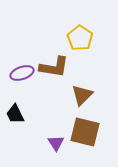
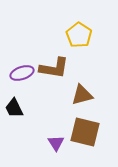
yellow pentagon: moved 1 px left, 3 px up
brown L-shape: moved 1 px down
brown triangle: rotated 30 degrees clockwise
black trapezoid: moved 1 px left, 6 px up
